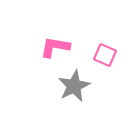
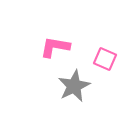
pink square: moved 4 px down
